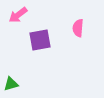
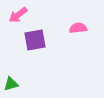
pink semicircle: rotated 78 degrees clockwise
purple square: moved 5 px left
